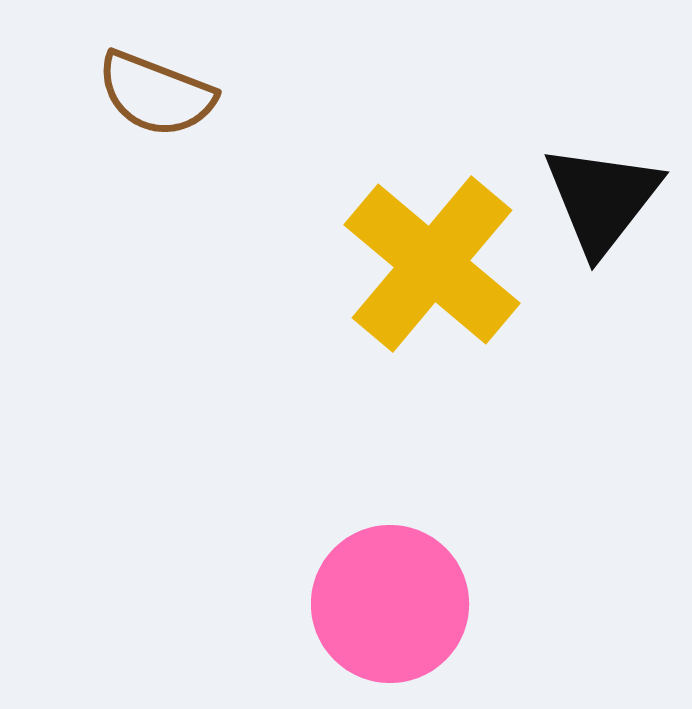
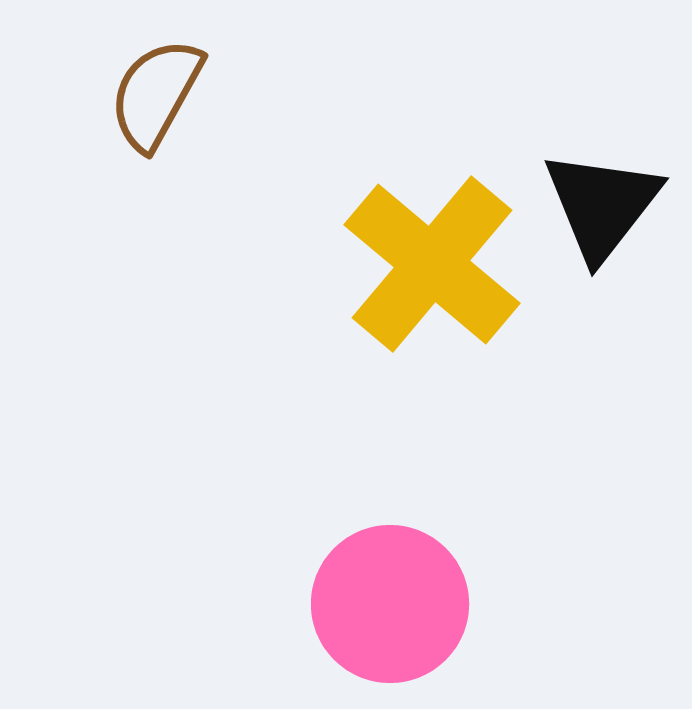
brown semicircle: rotated 98 degrees clockwise
black triangle: moved 6 px down
